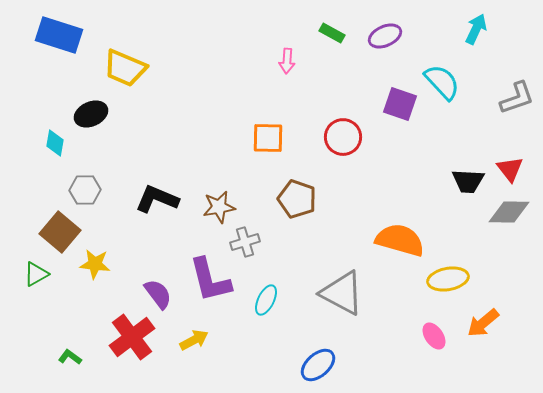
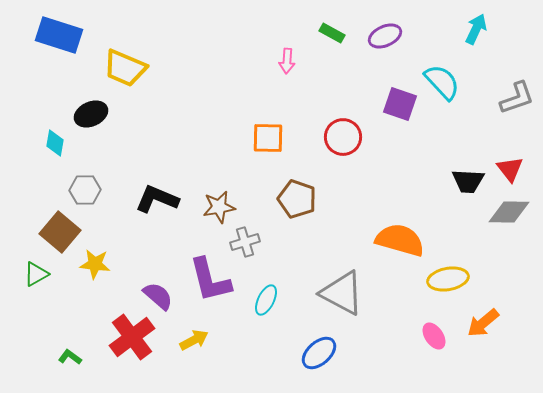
purple semicircle: moved 2 px down; rotated 12 degrees counterclockwise
blue ellipse: moved 1 px right, 12 px up
